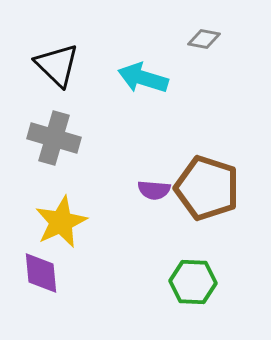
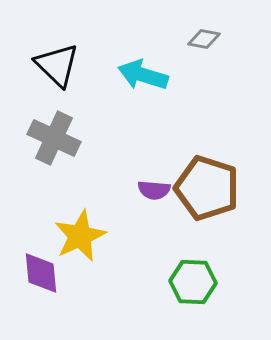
cyan arrow: moved 3 px up
gray cross: rotated 9 degrees clockwise
yellow star: moved 19 px right, 14 px down
